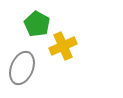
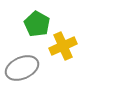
gray ellipse: rotated 44 degrees clockwise
